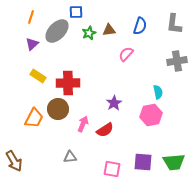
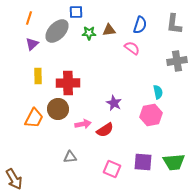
orange line: moved 2 px left, 1 px down
blue semicircle: moved 1 px up
green star: rotated 24 degrees clockwise
pink semicircle: moved 6 px right, 6 px up; rotated 84 degrees clockwise
yellow rectangle: rotated 56 degrees clockwise
purple star: rotated 14 degrees counterclockwise
pink arrow: rotated 56 degrees clockwise
brown arrow: moved 18 px down
pink square: rotated 12 degrees clockwise
